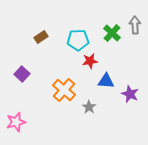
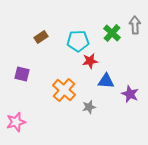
cyan pentagon: moved 1 px down
purple square: rotated 28 degrees counterclockwise
gray star: rotated 24 degrees clockwise
